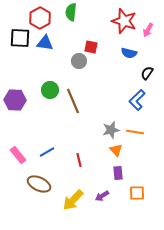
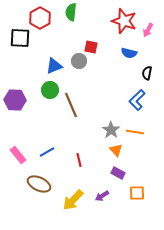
blue triangle: moved 9 px right, 23 px down; rotated 30 degrees counterclockwise
black semicircle: rotated 24 degrees counterclockwise
brown line: moved 2 px left, 4 px down
gray star: rotated 24 degrees counterclockwise
purple rectangle: rotated 56 degrees counterclockwise
